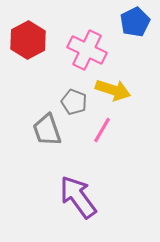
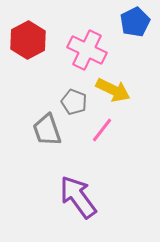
yellow arrow: rotated 8 degrees clockwise
pink line: rotated 8 degrees clockwise
